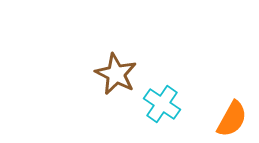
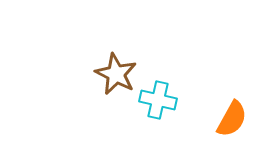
cyan cross: moved 4 px left, 4 px up; rotated 21 degrees counterclockwise
